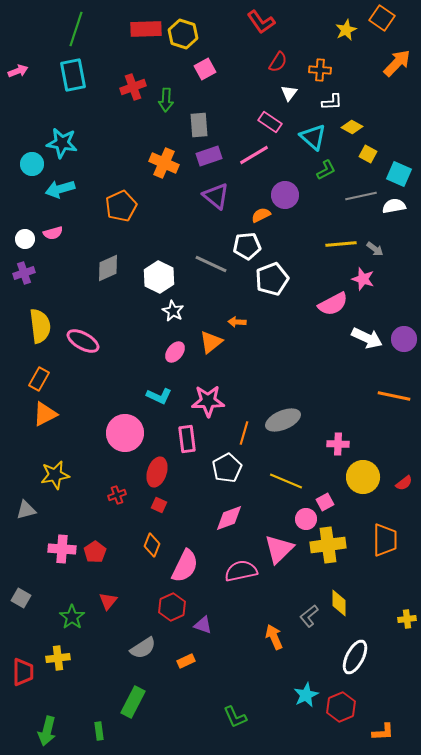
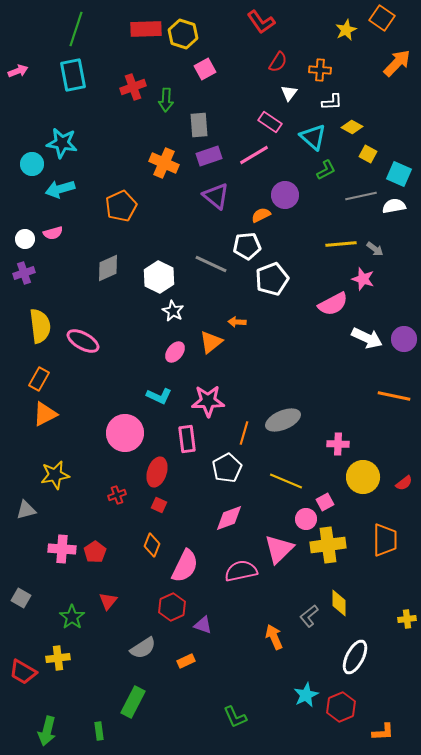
red trapezoid at (23, 672): rotated 120 degrees clockwise
